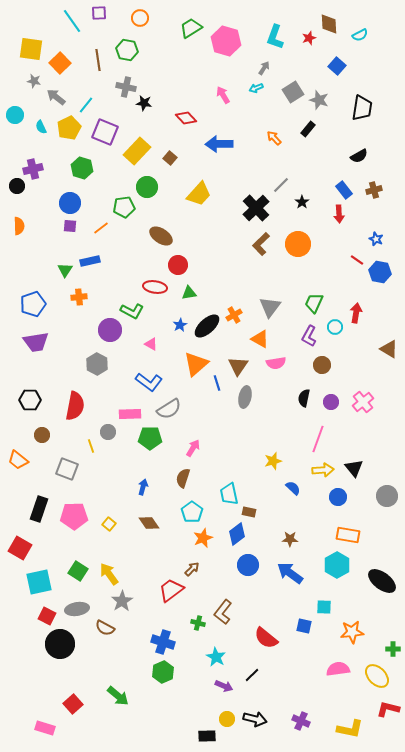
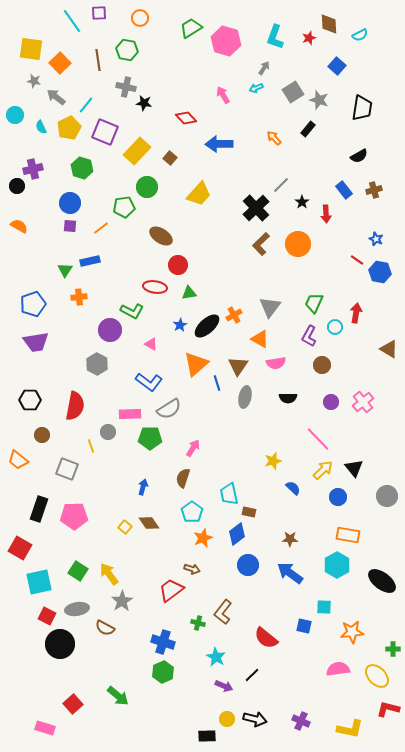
red arrow at (339, 214): moved 13 px left
orange semicircle at (19, 226): rotated 60 degrees counterclockwise
black semicircle at (304, 398): moved 16 px left; rotated 102 degrees counterclockwise
pink line at (318, 439): rotated 64 degrees counterclockwise
yellow arrow at (323, 470): rotated 40 degrees counterclockwise
yellow square at (109, 524): moved 16 px right, 3 px down
brown arrow at (192, 569): rotated 63 degrees clockwise
